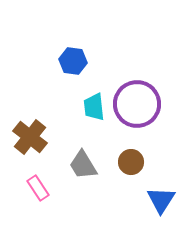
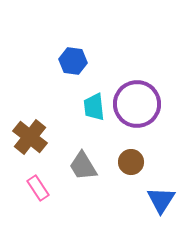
gray trapezoid: moved 1 px down
